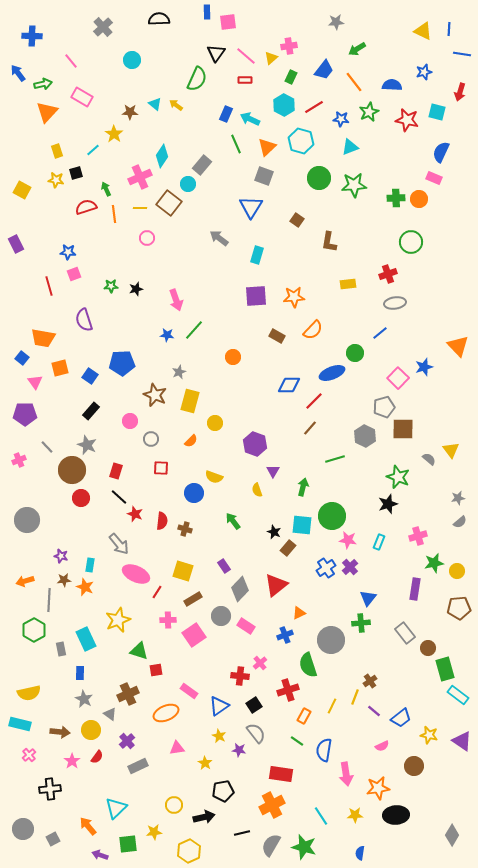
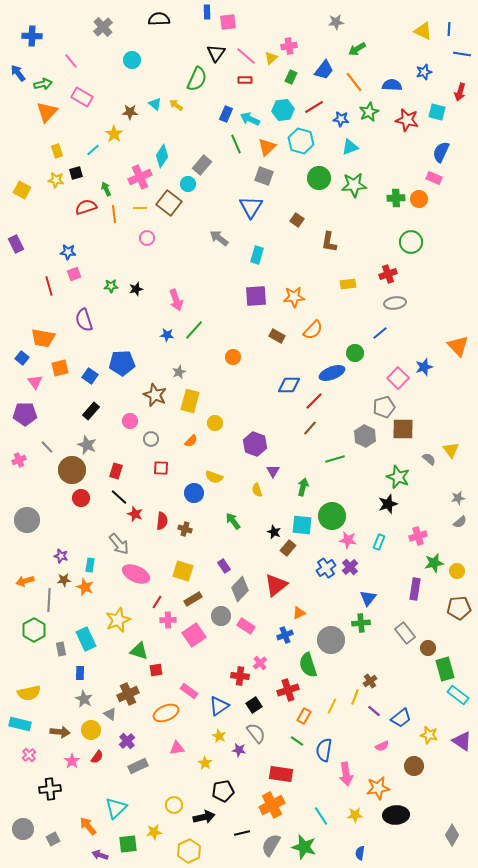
cyan hexagon at (284, 105): moved 1 px left, 5 px down; rotated 25 degrees clockwise
red line at (157, 592): moved 10 px down
